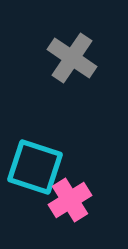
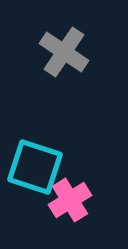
gray cross: moved 8 px left, 6 px up
